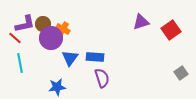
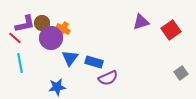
brown circle: moved 1 px left, 1 px up
blue rectangle: moved 1 px left, 5 px down; rotated 12 degrees clockwise
purple semicircle: moved 6 px right; rotated 84 degrees clockwise
